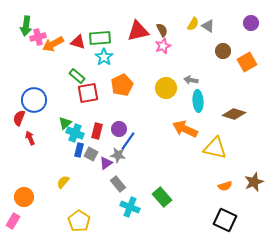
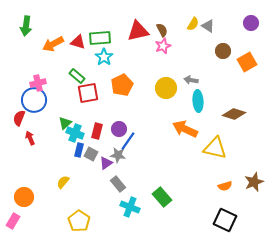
pink cross at (38, 37): moved 46 px down
